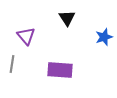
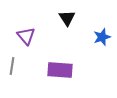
blue star: moved 2 px left
gray line: moved 2 px down
